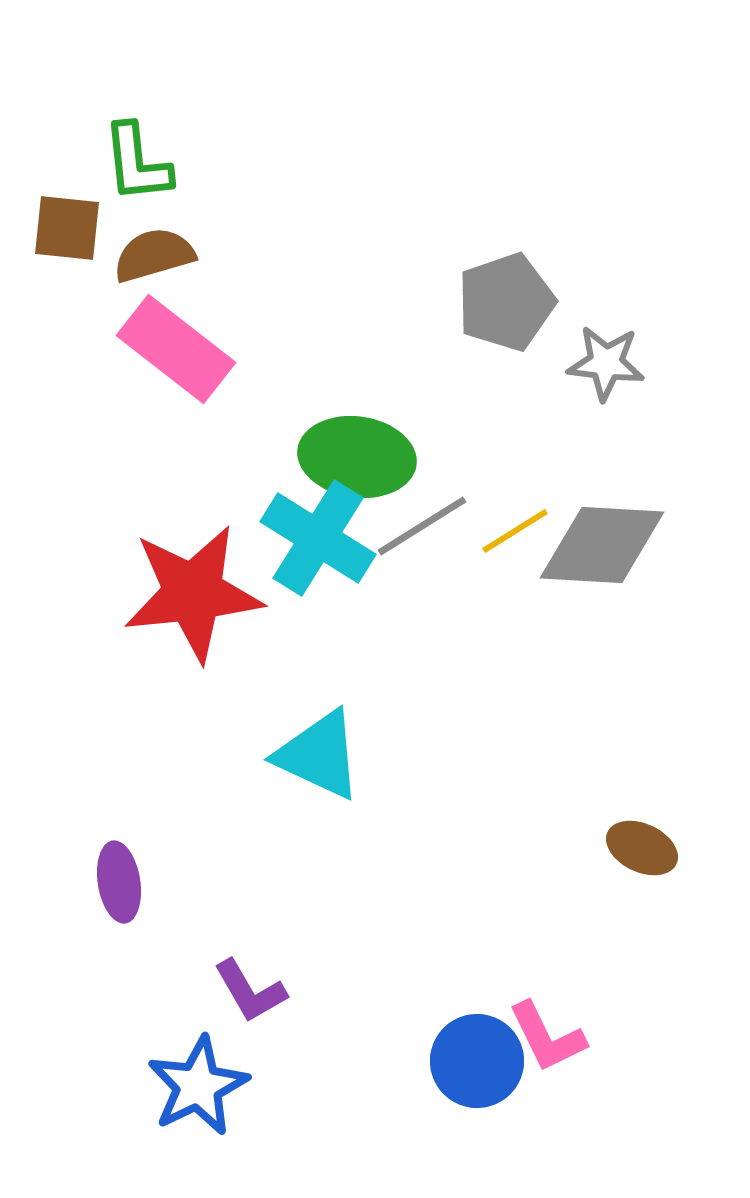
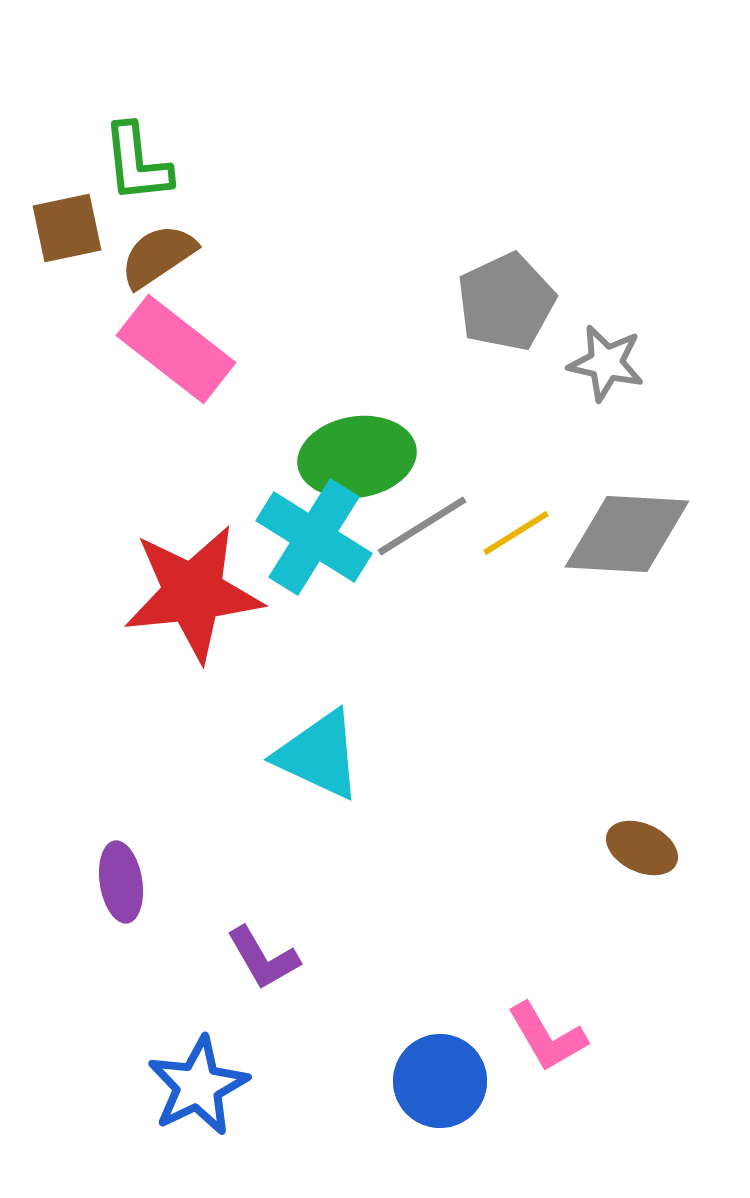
brown square: rotated 18 degrees counterclockwise
brown semicircle: moved 4 px right, 1 px down; rotated 18 degrees counterclockwise
gray pentagon: rotated 6 degrees counterclockwise
gray star: rotated 6 degrees clockwise
green ellipse: rotated 17 degrees counterclockwise
yellow line: moved 1 px right, 2 px down
cyan cross: moved 4 px left, 1 px up
gray diamond: moved 25 px right, 11 px up
purple ellipse: moved 2 px right
purple L-shape: moved 13 px right, 33 px up
pink L-shape: rotated 4 degrees counterclockwise
blue circle: moved 37 px left, 20 px down
